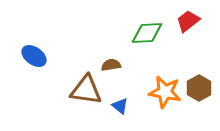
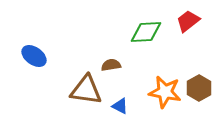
green diamond: moved 1 px left, 1 px up
blue triangle: rotated 12 degrees counterclockwise
